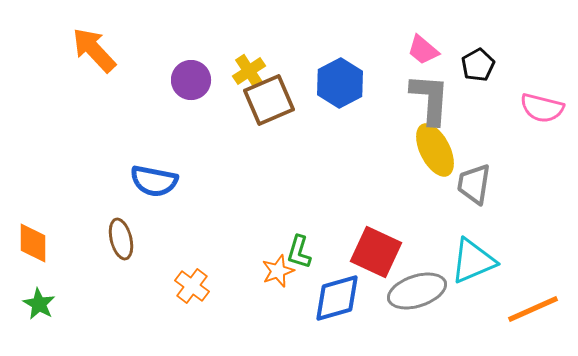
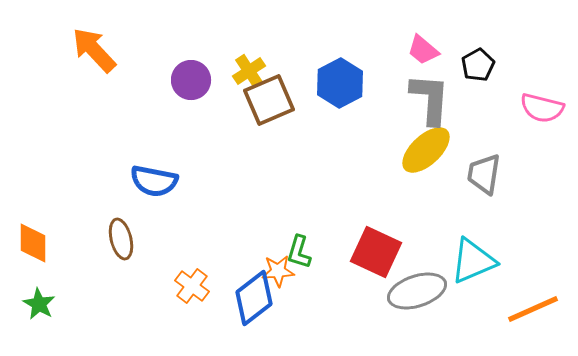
yellow ellipse: moved 9 px left; rotated 74 degrees clockwise
gray trapezoid: moved 10 px right, 10 px up
orange star: rotated 16 degrees clockwise
blue diamond: moved 83 px left; rotated 22 degrees counterclockwise
